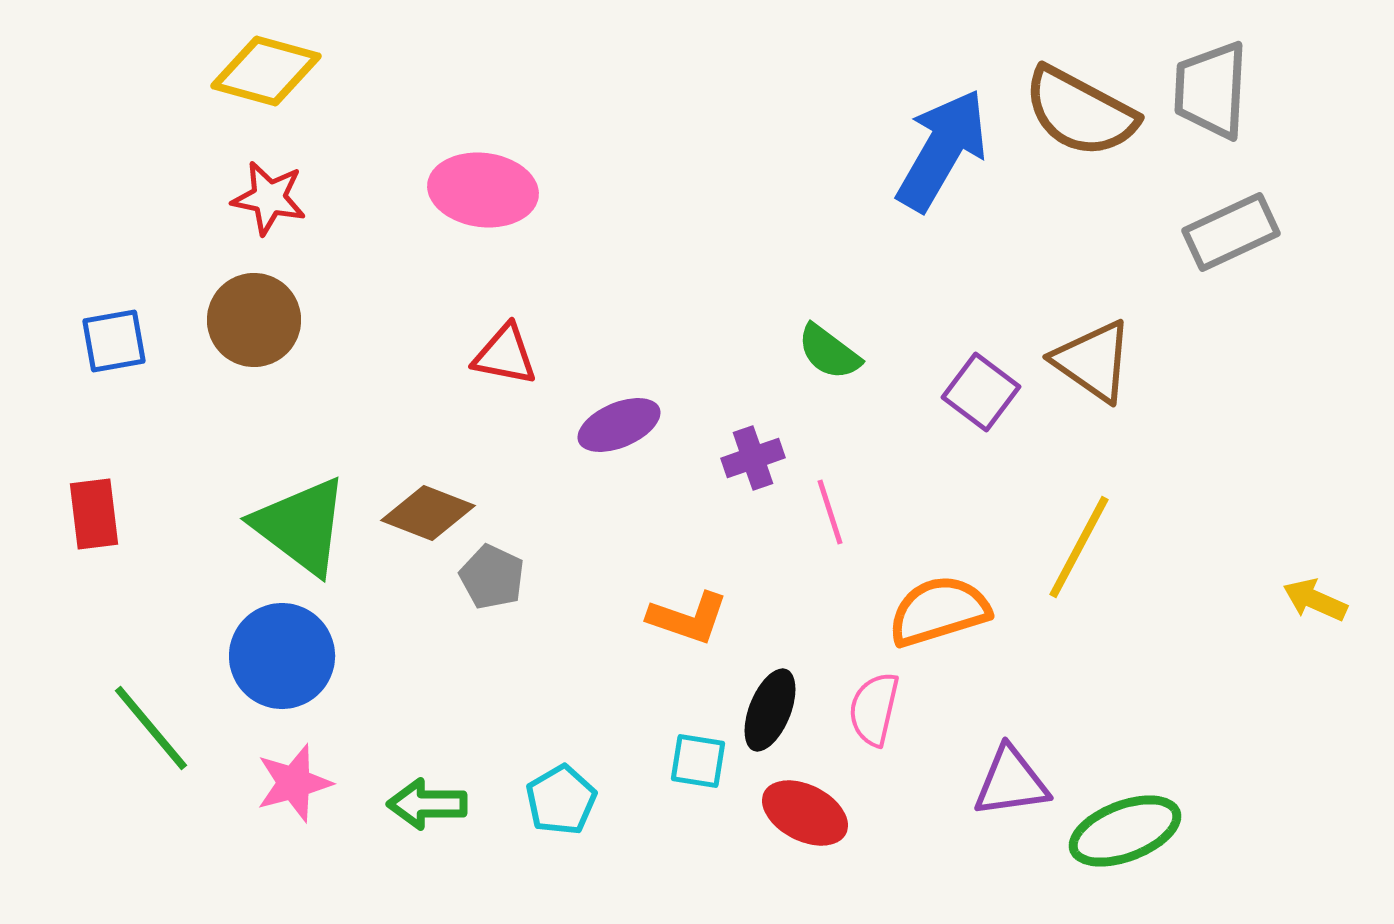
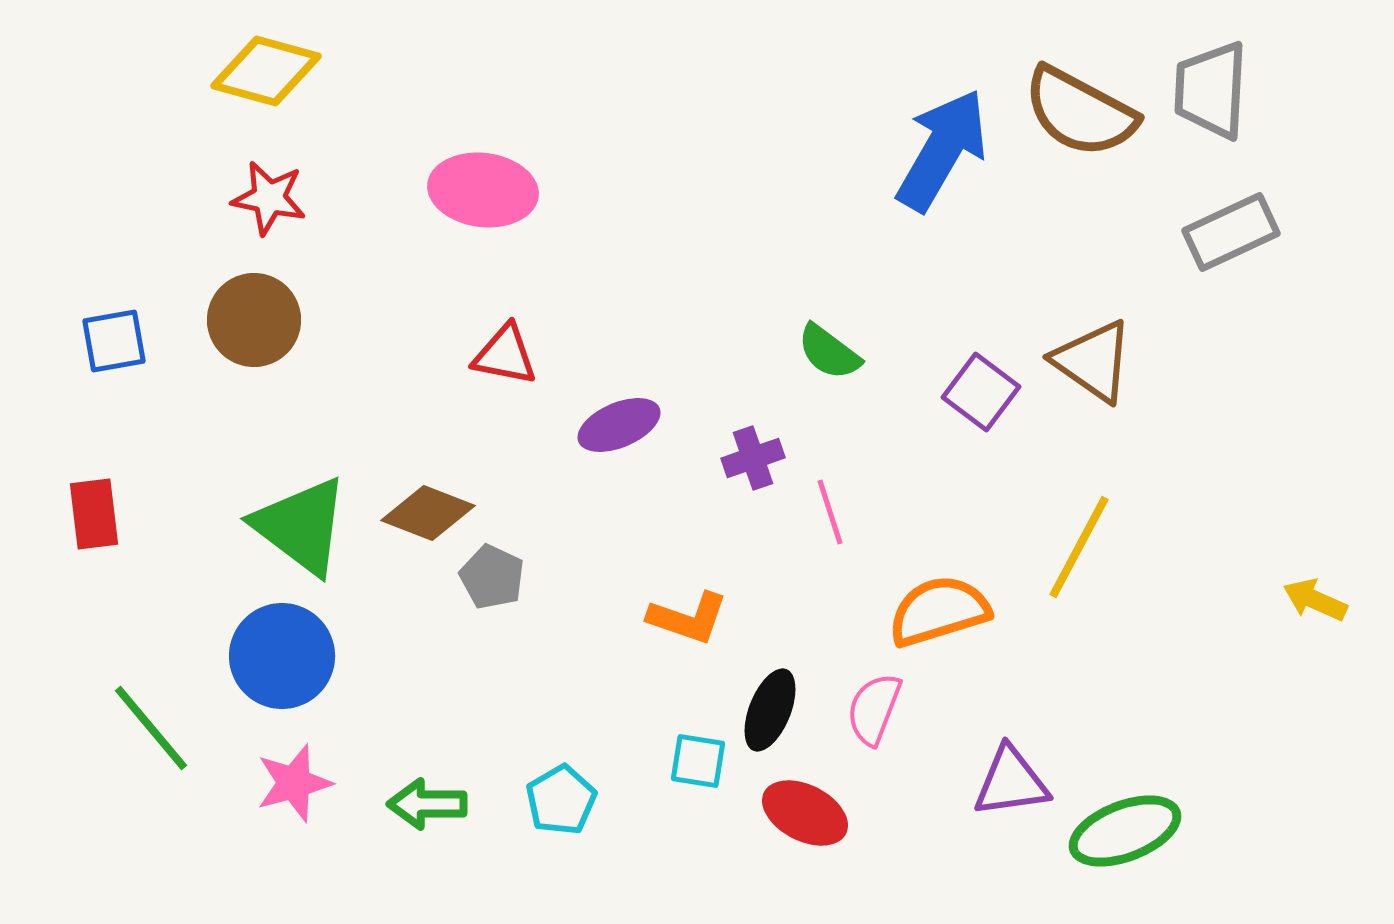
pink semicircle: rotated 8 degrees clockwise
